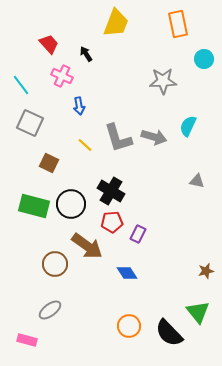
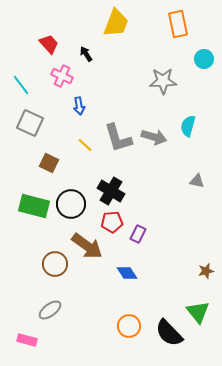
cyan semicircle: rotated 10 degrees counterclockwise
